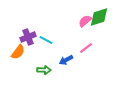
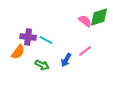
pink semicircle: rotated 80 degrees clockwise
purple cross: rotated 28 degrees clockwise
pink line: moved 1 px left, 3 px down
blue arrow: rotated 32 degrees counterclockwise
green arrow: moved 2 px left, 5 px up; rotated 24 degrees clockwise
